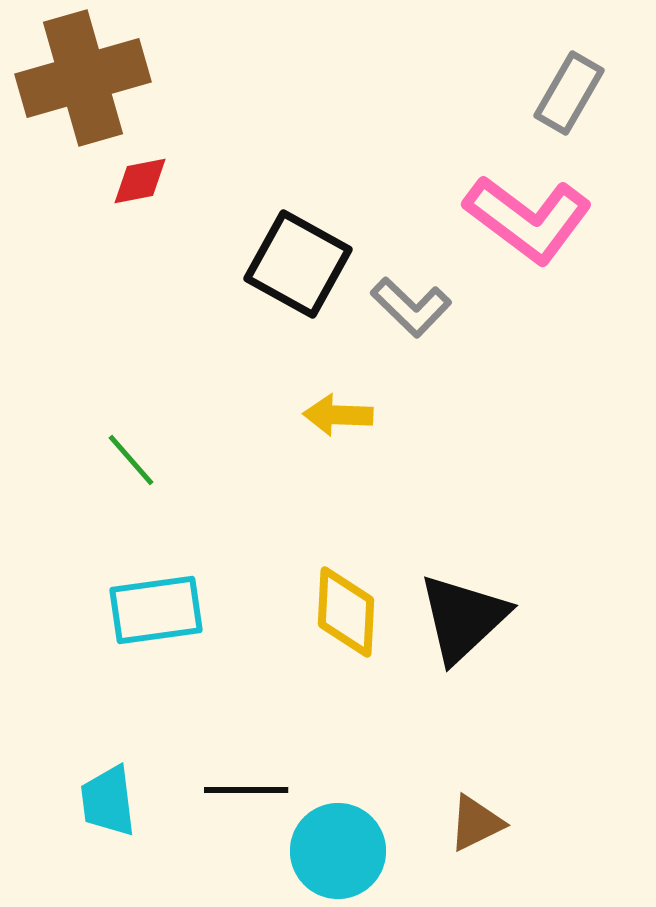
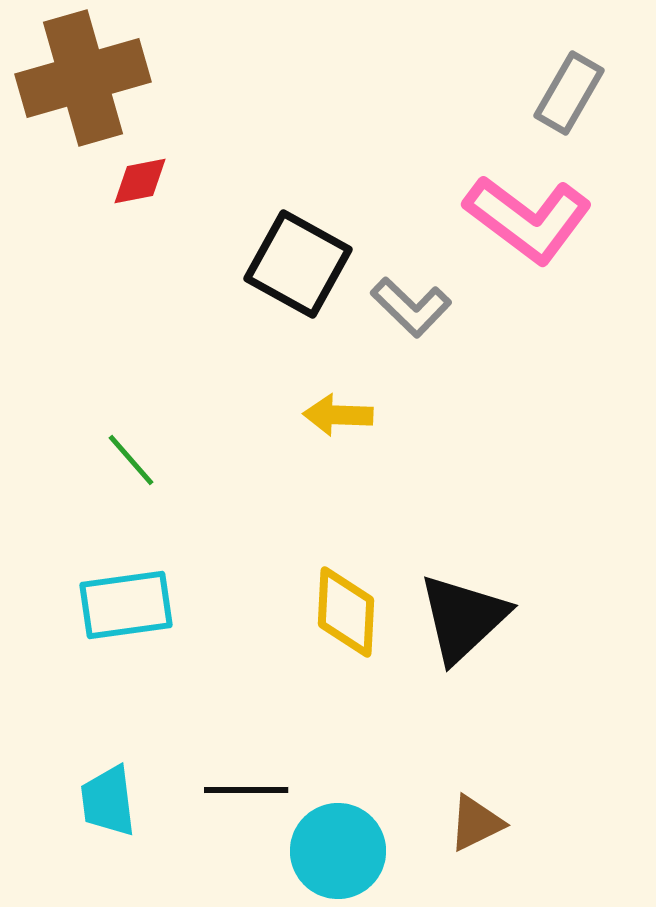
cyan rectangle: moved 30 px left, 5 px up
